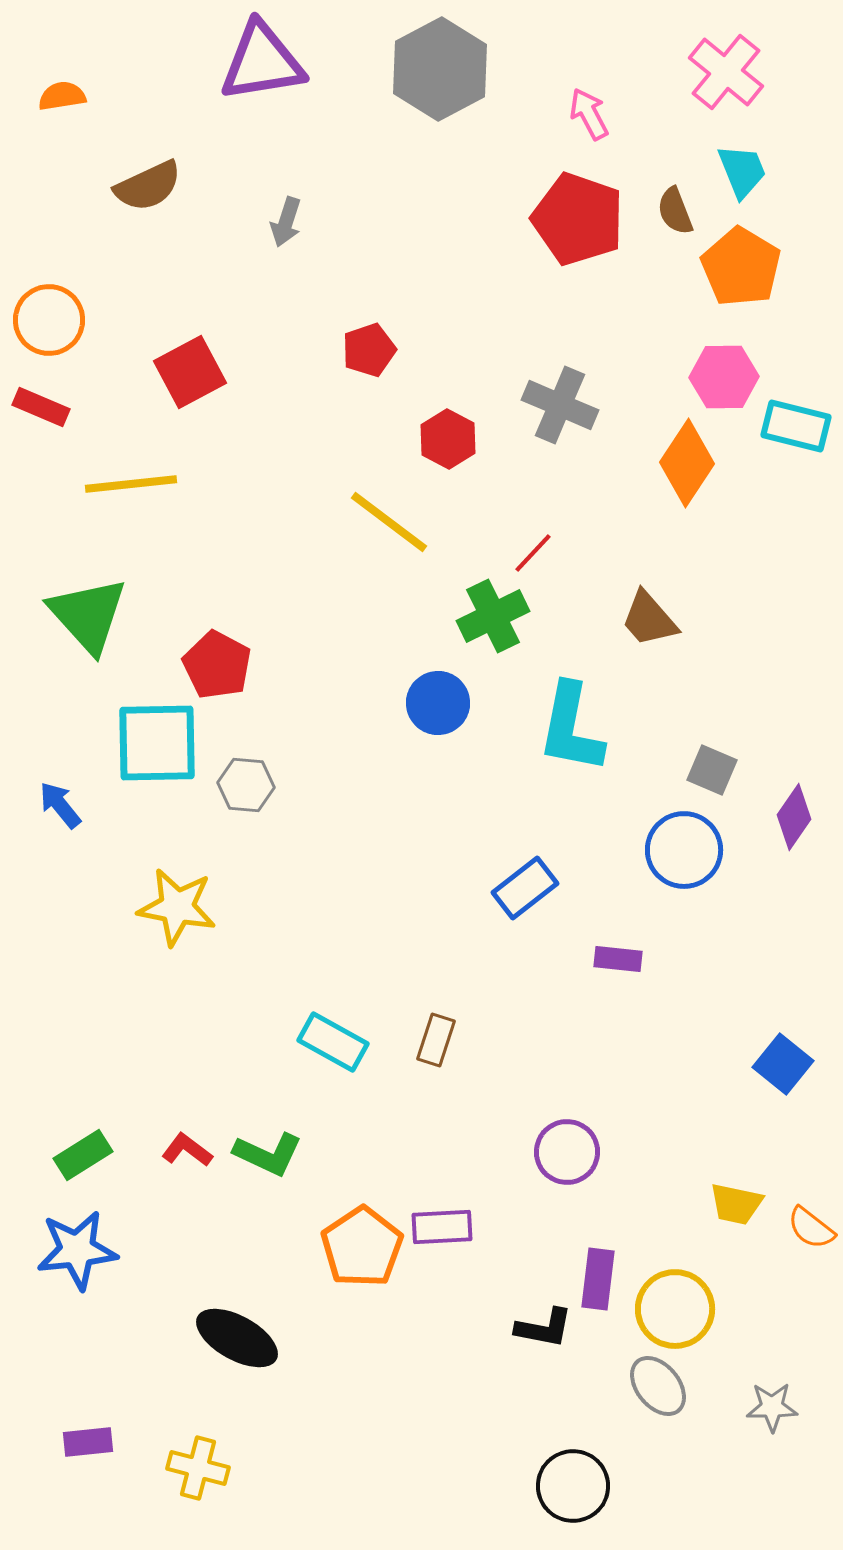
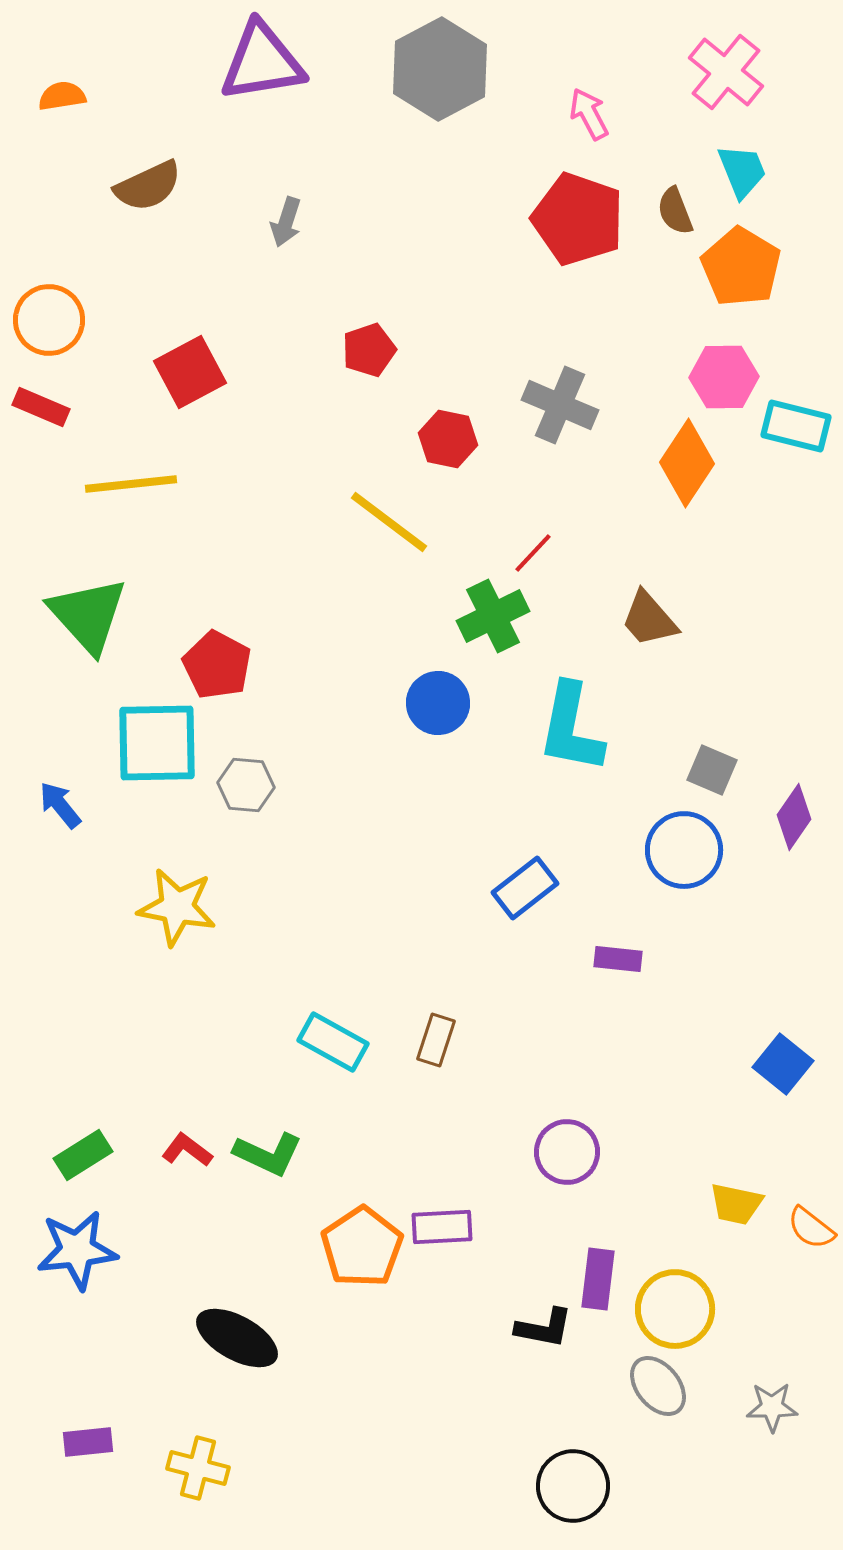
red hexagon at (448, 439): rotated 16 degrees counterclockwise
